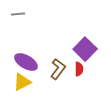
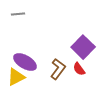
purple square: moved 2 px left, 2 px up
purple ellipse: moved 1 px left
red semicircle: rotated 144 degrees clockwise
yellow triangle: moved 6 px left, 5 px up
